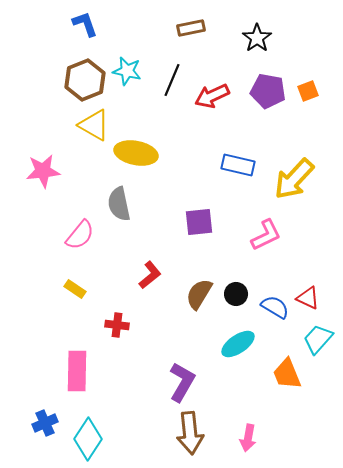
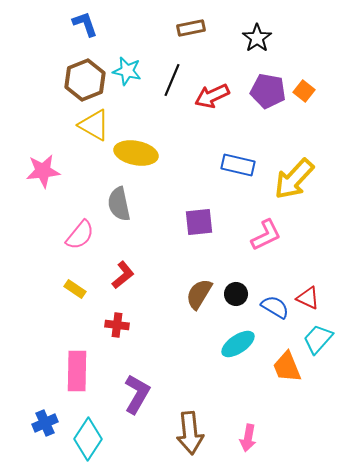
orange square: moved 4 px left; rotated 30 degrees counterclockwise
red L-shape: moved 27 px left
orange trapezoid: moved 7 px up
purple L-shape: moved 45 px left, 12 px down
